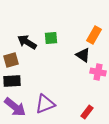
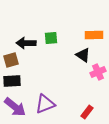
orange rectangle: rotated 60 degrees clockwise
black arrow: moved 1 px left, 1 px down; rotated 30 degrees counterclockwise
pink cross: rotated 35 degrees counterclockwise
